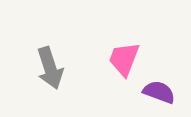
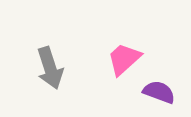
pink trapezoid: rotated 27 degrees clockwise
